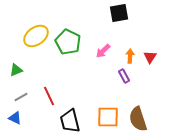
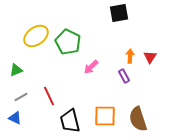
pink arrow: moved 12 px left, 16 px down
orange square: moved 3 px left, 1 px up
